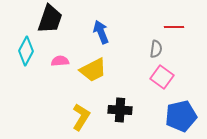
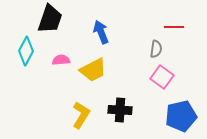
pink semicircle: moved 1 px right, 1 px up
yellow L-shape: moved 2 px up
